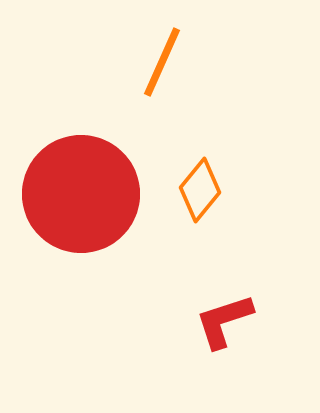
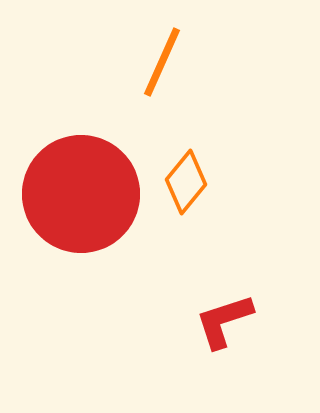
orange diamond: moved 14 px left, 8 px up
